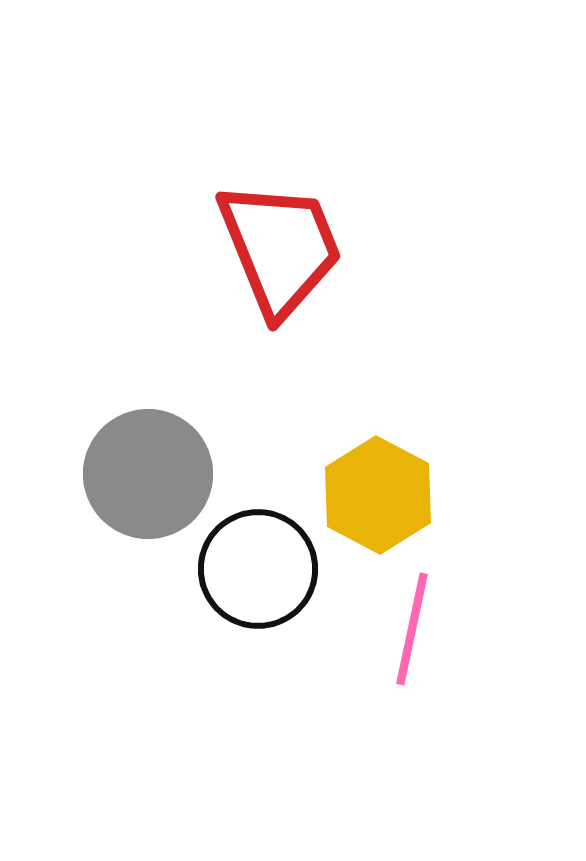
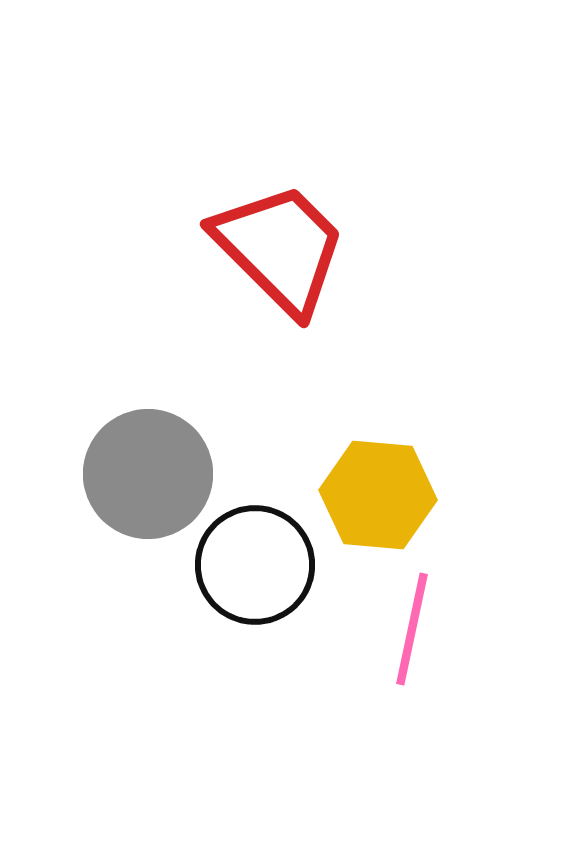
red trapezoid: rotated 23 degrees counterclockwise
yellow hexagon: rotated 23 degrees counterclockwise
black circle: moved 3 px left, 4 px up
